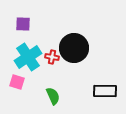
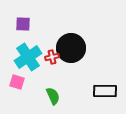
black circle: moved 3 px left
red cross: rotated 24 degrees counterclockwise
